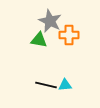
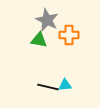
gray star: moved 3 px left, 1 px up
black line: moved 2 px right, 2 px down
